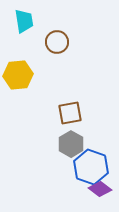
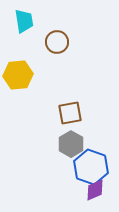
purple diamond: moved 5 px left, 1 px down; rotated 60 degrees counterclockwise
